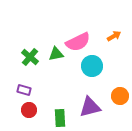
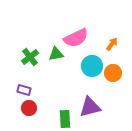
orange arrow: moved 2 px left, 8 px down; rotated 24 degrees counterclockwise
pink semicircle: moved 2 px left, 4 px up
green cross: rotated 12 degrees clockwise
orange circle: moved 7 px left, 23 px up
red circle: moved 2 px up
green rectangle: moved 5 px right, 1 px down
